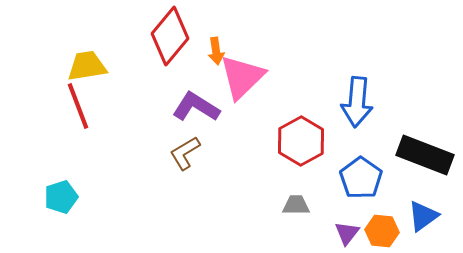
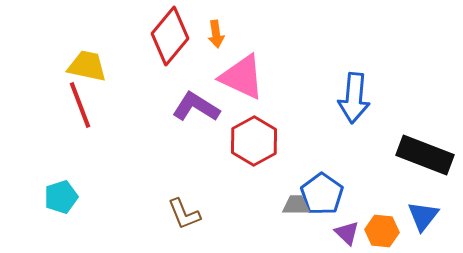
orange arrow: moved 17 px up
yellow trapezoid: rotated 21 degrees clockwise
pink triangle: rotated 51 degrees counterclockwise
blue arrow: moved 3 px left, 4 px up
red line: moved 2 px right, 1 px up
red hexagon: moved 47 px left
brown L-shape: moved 1 px left, 61 px down; rotated 81 degrees counterclockwise
blue pentagon: moved 39 px left, 16 px down
blue triangle: rotated 16 degrees counterclockwise
purple triangle: rotated 24 degrees counterclockwise
